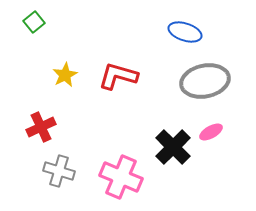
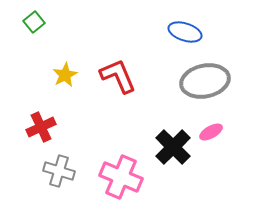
red L-shape: rotated 51 degrees clockwise
